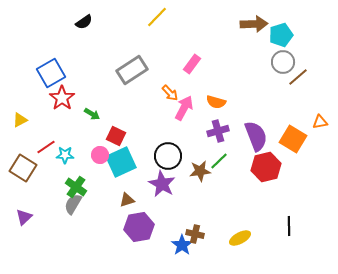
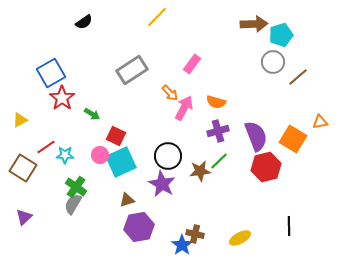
gray circle: moved 10 px left
